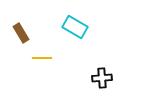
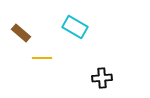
brown rectangle: rotated 18 degrees counterclockwise
